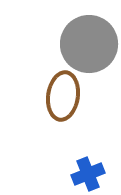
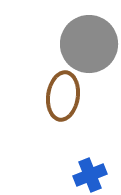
blue cross: moved 2 px right, 1 px down
